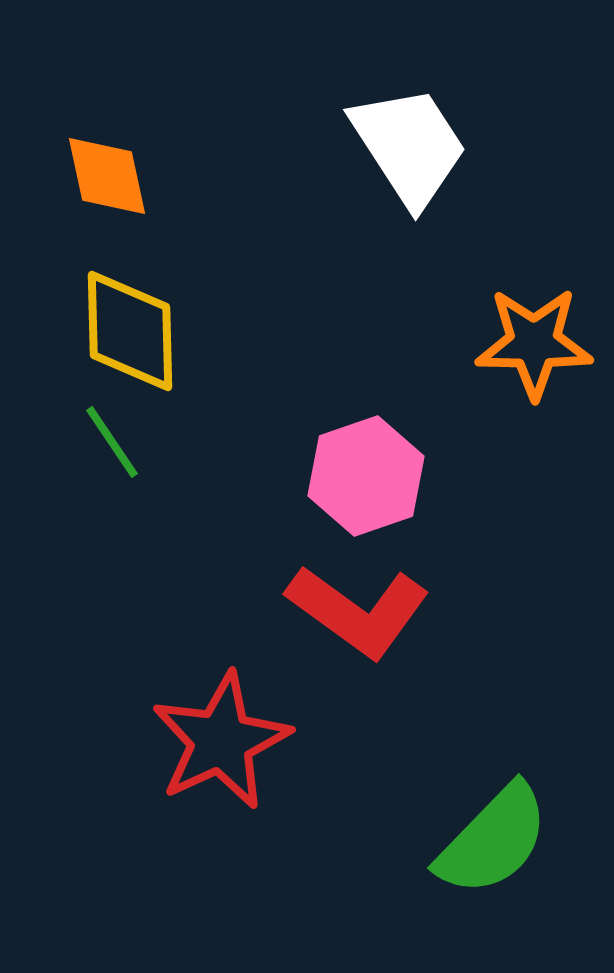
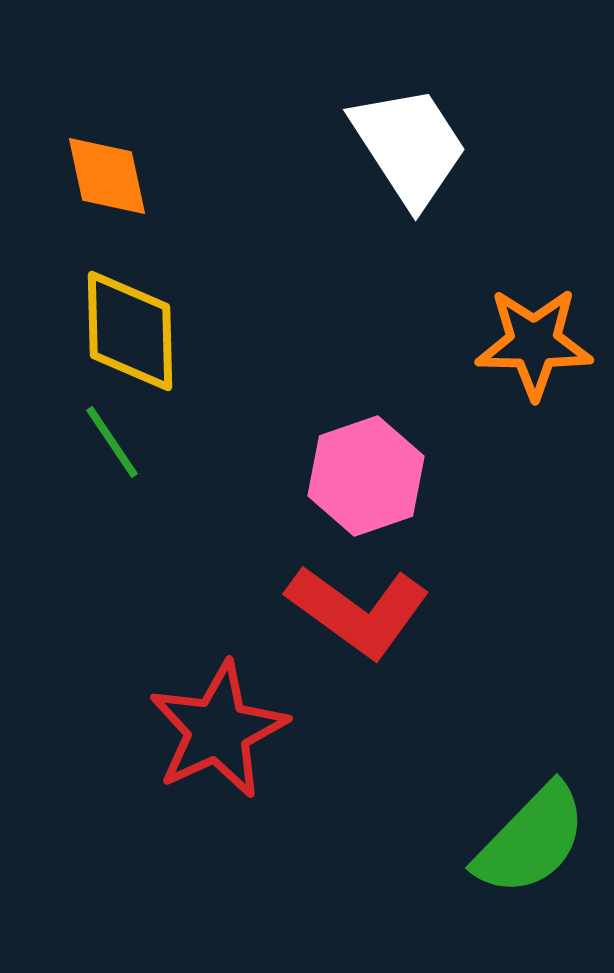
red star: moved 3 px left, 11 px up
green semicircle: moved 38 px right
